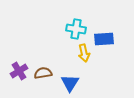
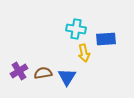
blue rectangle: moved 2 px right
blue triangle: moved 3 px left, 6 px up
